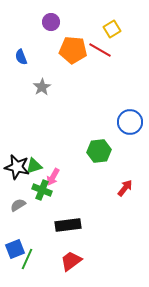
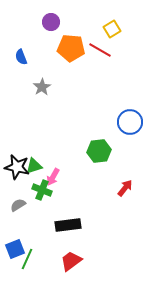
orange pentagon: moved 2 px left, 2 px up
